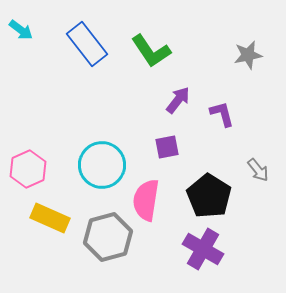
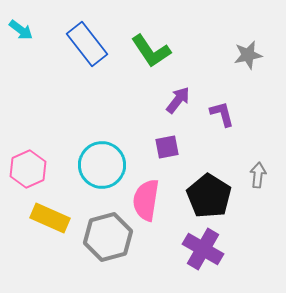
gray arrow: moved 5 px down; rotated 135 degrees counterclockwise
